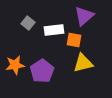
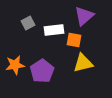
gray square: rotated 24 degrees clockwise
